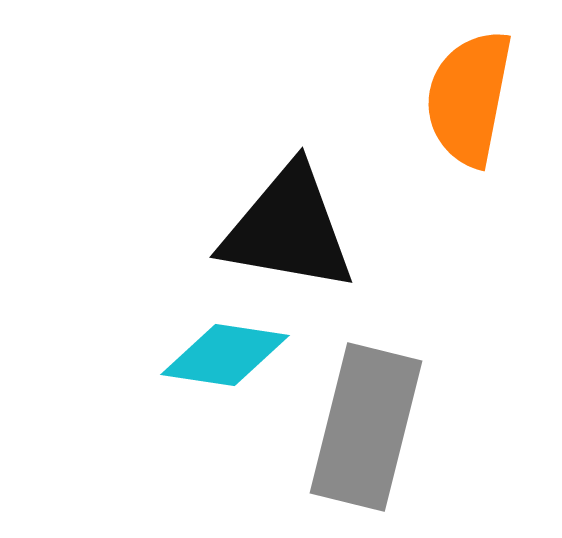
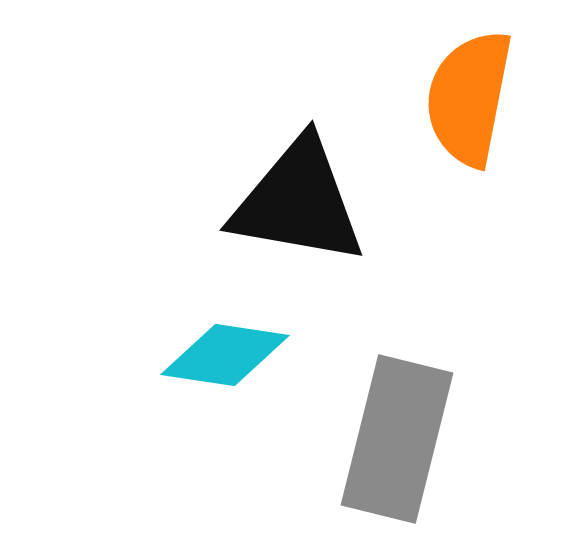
black triangle: moved 10 px right, 27 px up
gray rectangle: moved 31 px right, 12 px down
